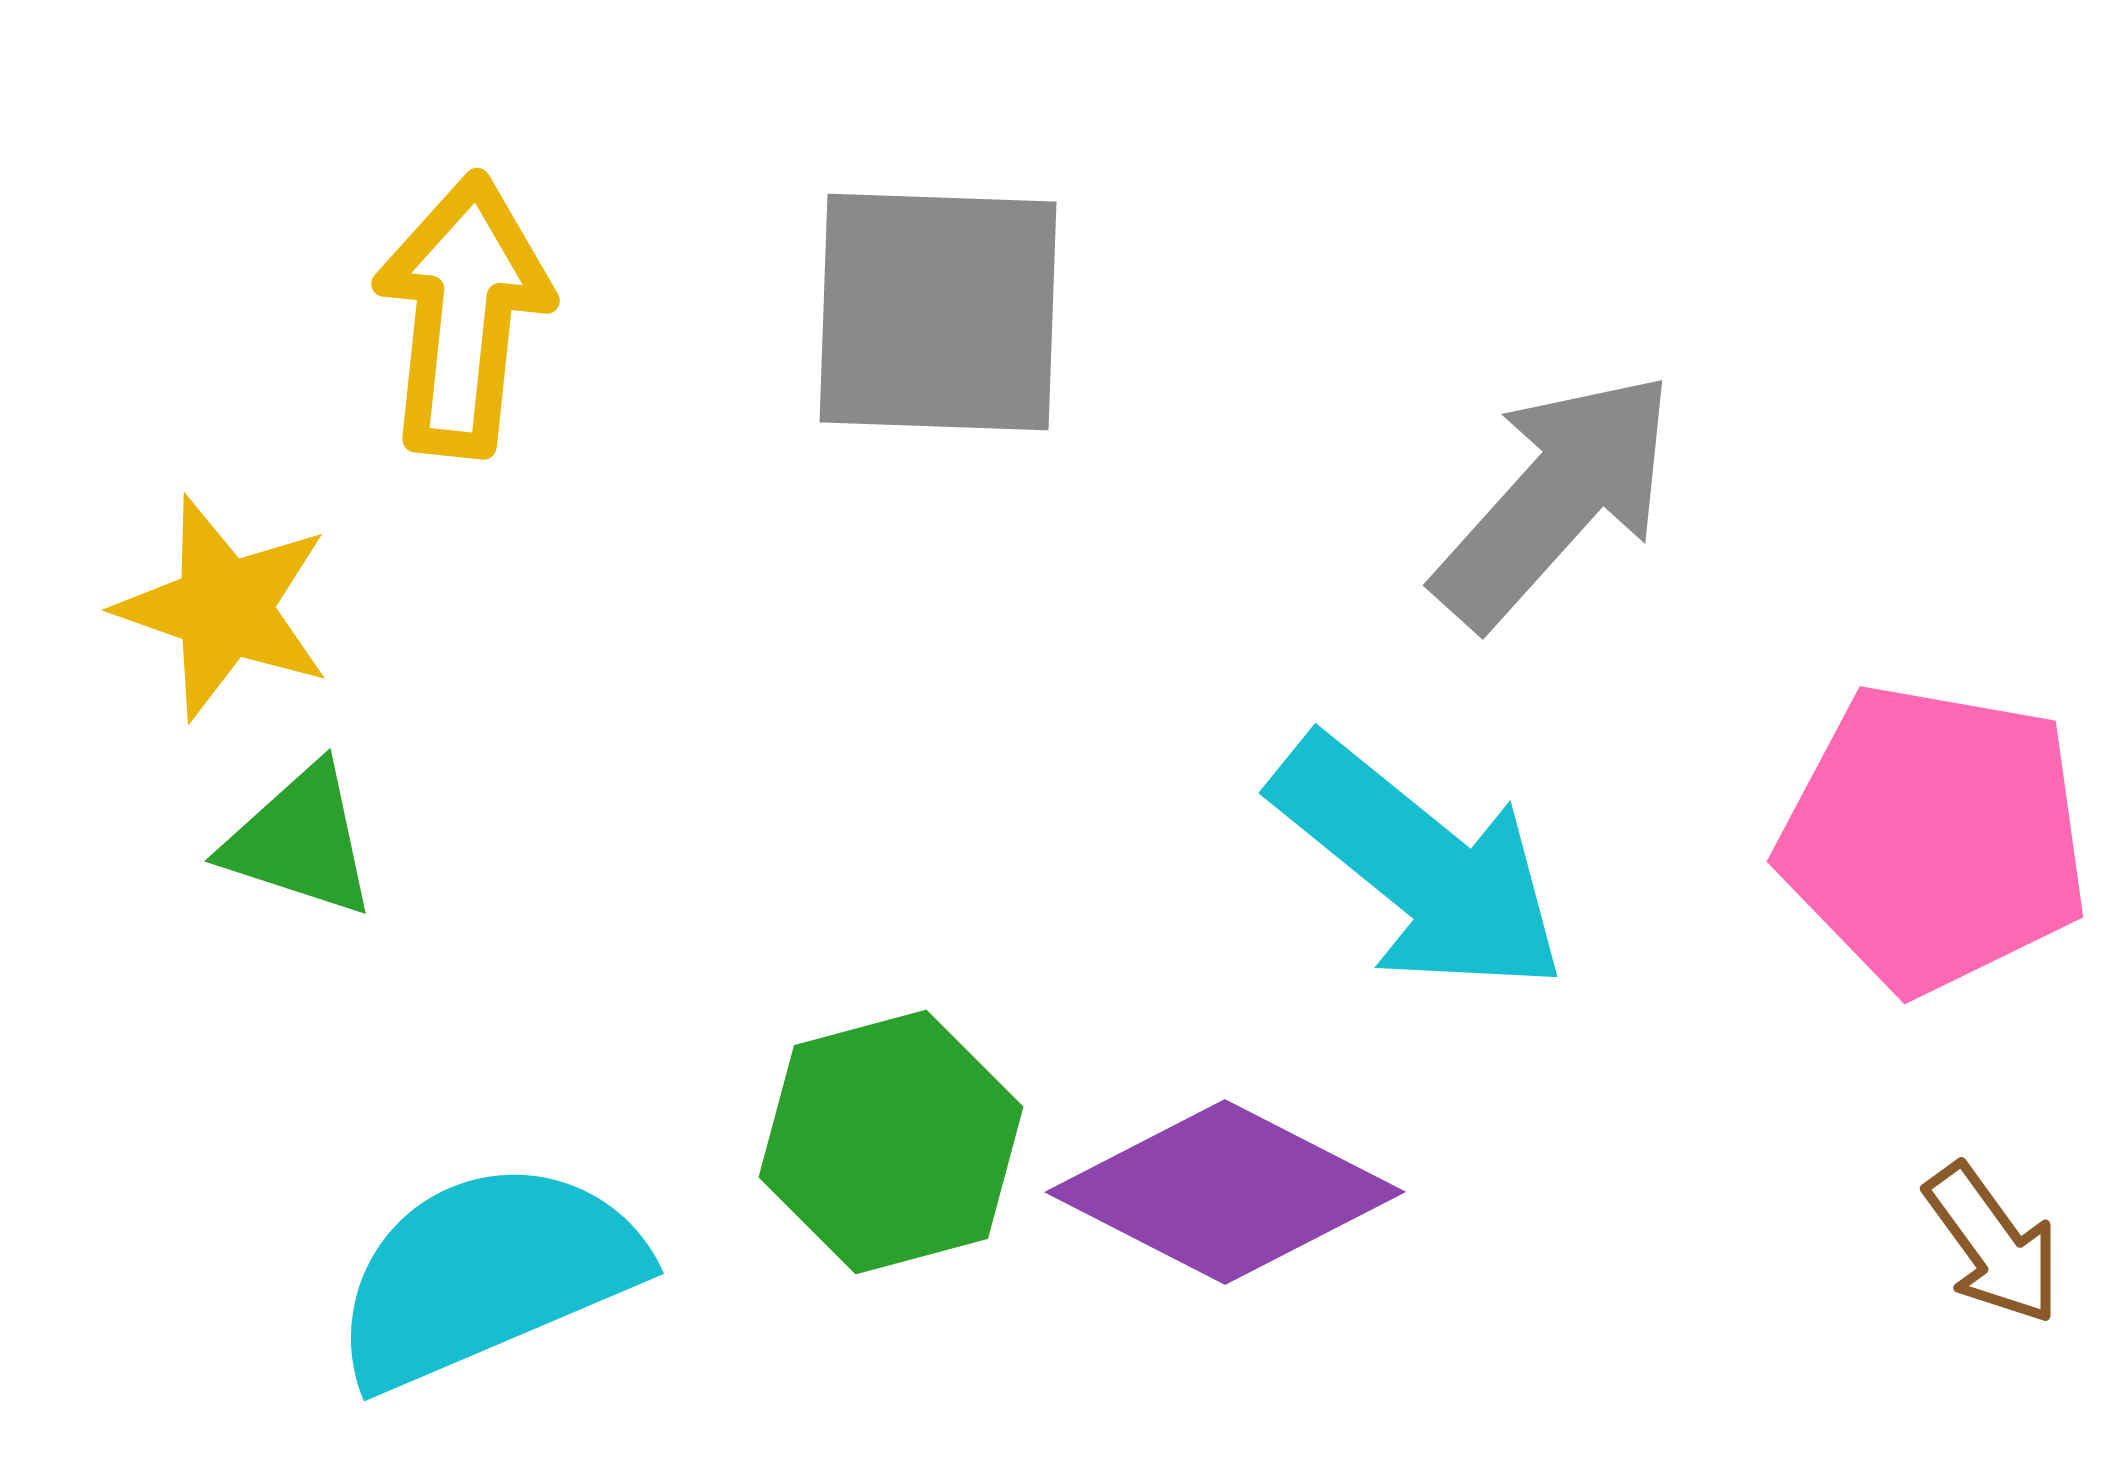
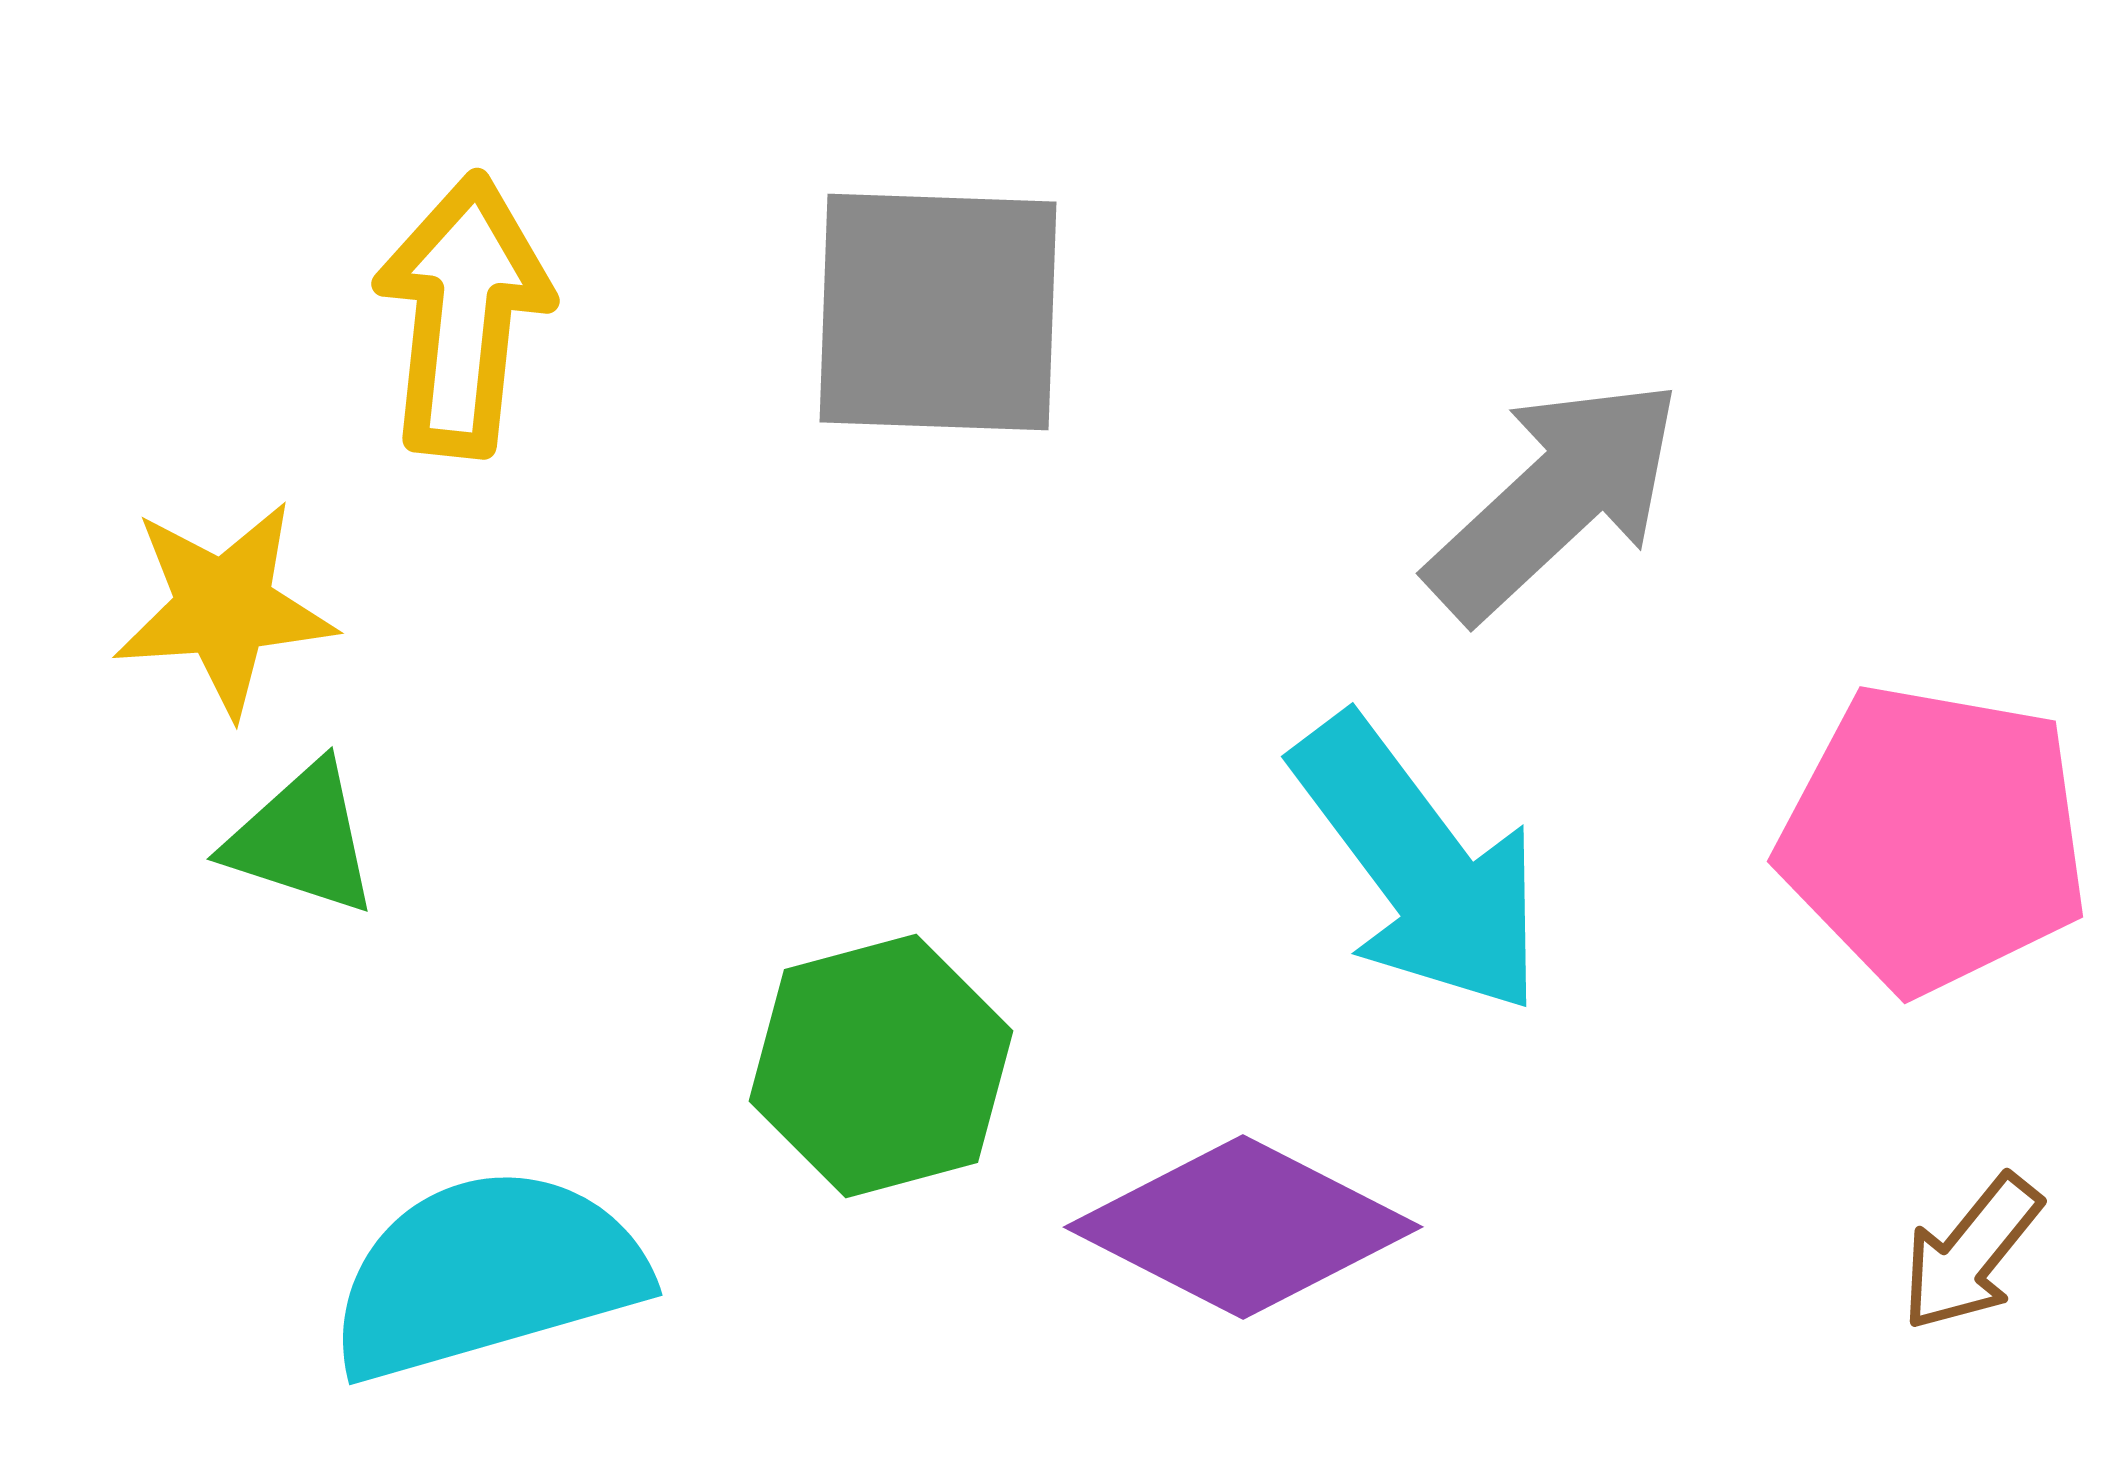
gray arrow: rotated 5 degrees clockwise
yellow star: rotated 23 degrees counterclockwise
green triangle: moved 2 px right, 2 px up
cyan arrow: rotated 14 degrees clockwise
green hexagon: moved 10 px left, 76 px up
purple diamond: moved 18 px right, 35 px down
brown arrow: moved 22 px left, 9 px down; rotated 75 degrees clockwise
cyan semicircle: rotated 7 degrees clockwise
